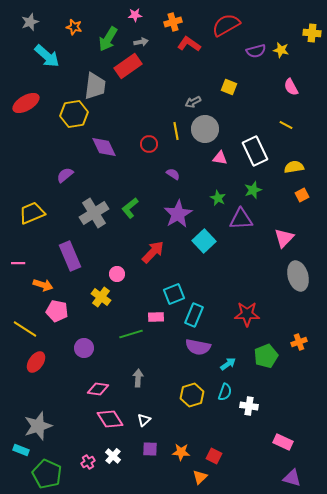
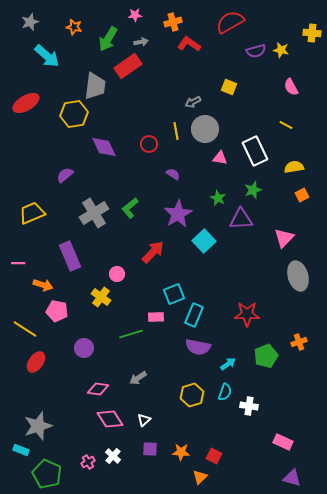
red semicircle at (226, 25): moved 4 px right, 3 px up
gray arrow at (138, 378): rotated 126 degrees counterclockwise
